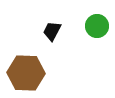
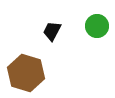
brown hexagon: rotated 15 degrees clockwise
